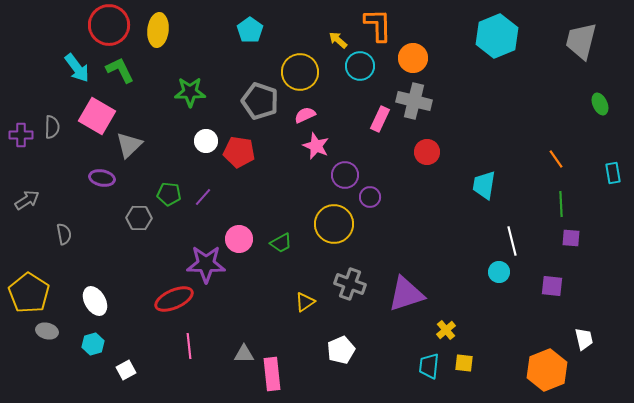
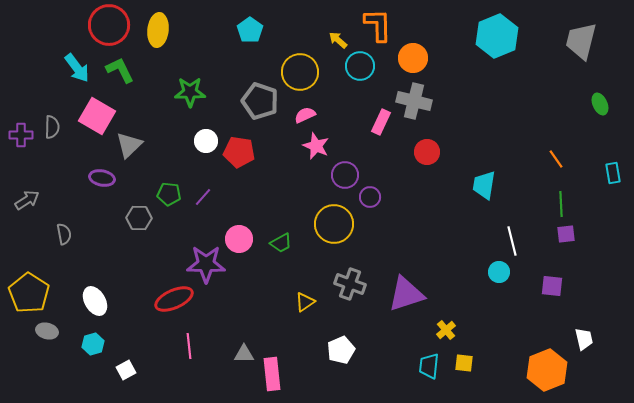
pink rectangle at (380, 119): moved 1 px right, 3 px down
purple square at (571, 238): moved 5 px left, 4 px up; rotated 12 degrees counterclockwise
